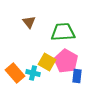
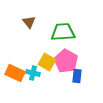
orange rectangle: rotated 24 degrees counterclockwise
